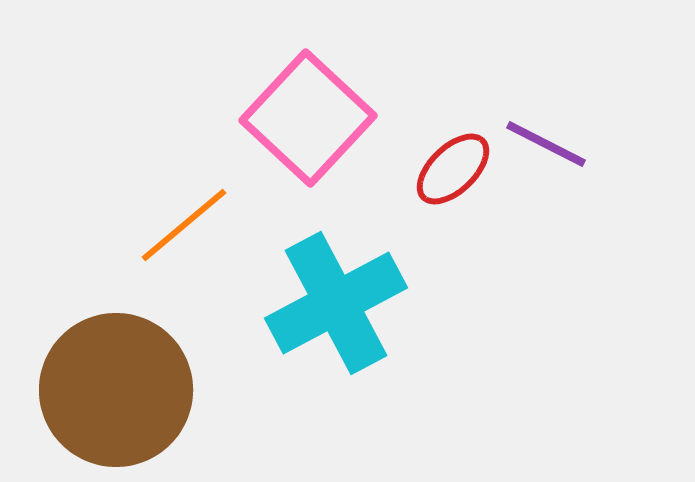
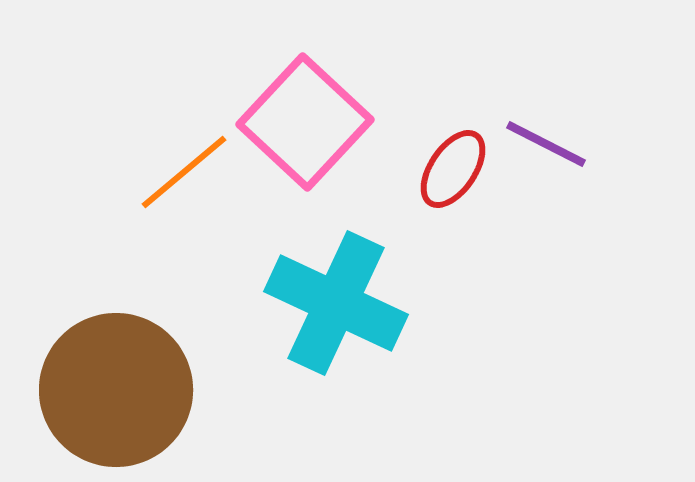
pink square: moved 3 px left, 4 px down
red ellipse: rotated 12 degrees counterclockwise
orange line: moved 53 px up
cyan cross: rotated 37 degrees counterclockwise
